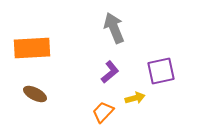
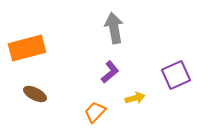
gray arrow: rotated 12 degrees clockwise
orange rectangle: moved 5 px left; rotated 12 degrees counterclockwise
purple square: moved 15 px right, 4 px down; rotated 12 degrees counterclockwise
orange trapezoid: moved 8 px left
